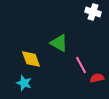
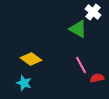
white cross: rotated 21 degrees clockwise
green triangle: moved 19 px right, 14 px up
yellow diamond: rotated 35 degrees counterclockwise
